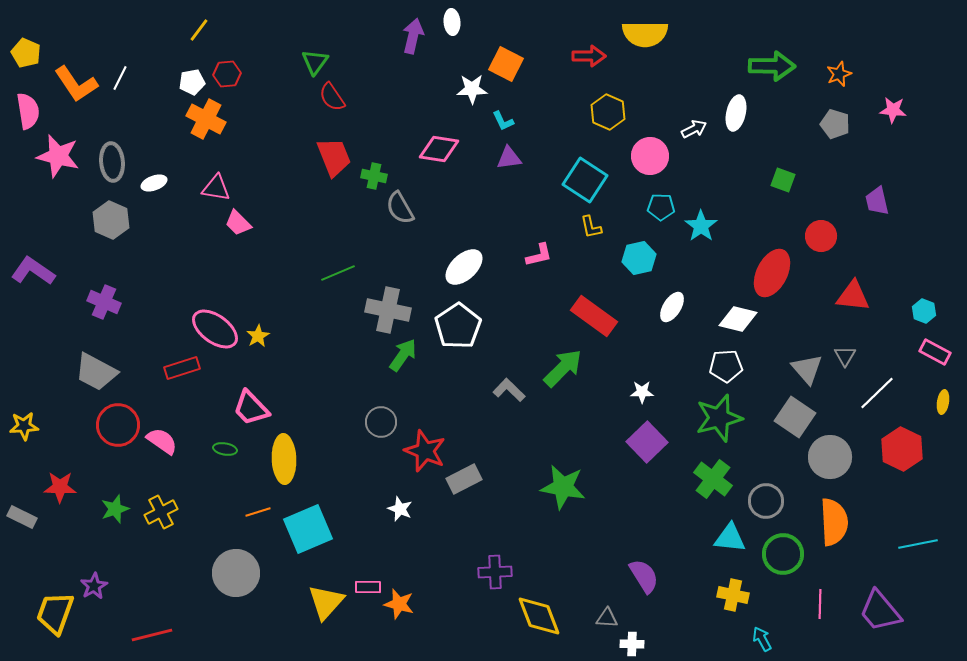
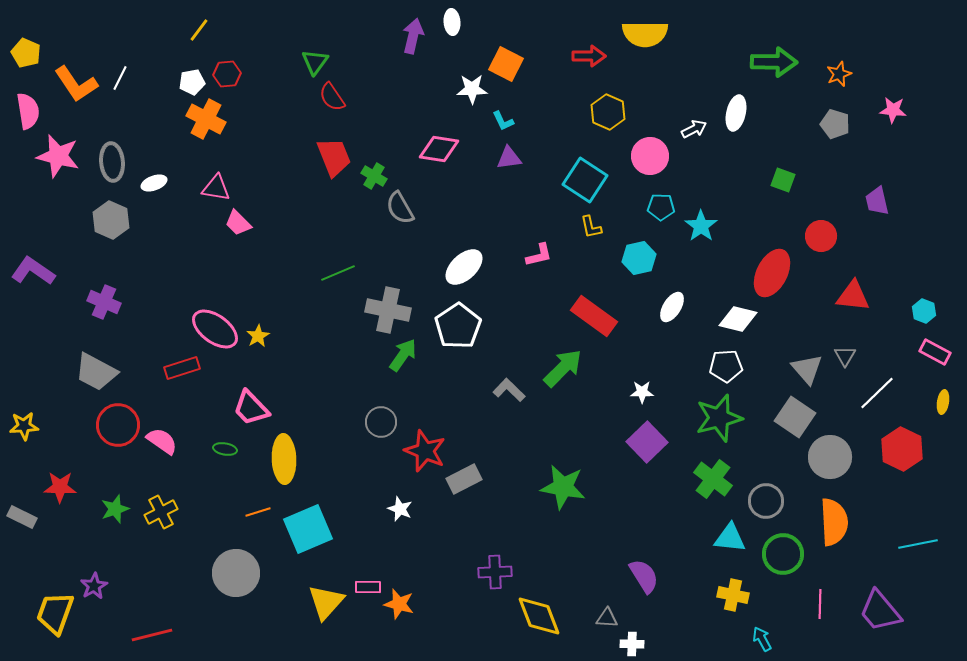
green arrow at (772, 66): moved 2 px right, 4 px up
green cross at (374, 176): rotated 20 degrees clockwise
